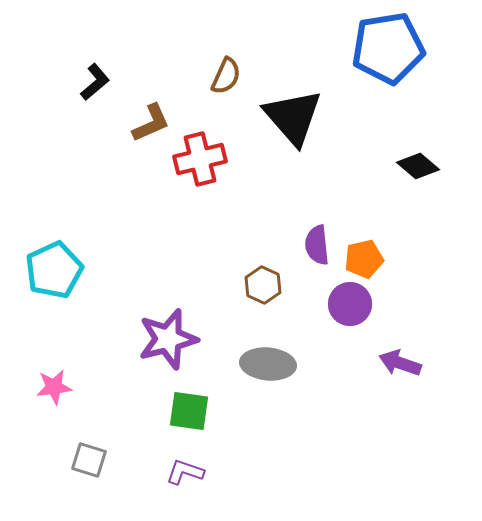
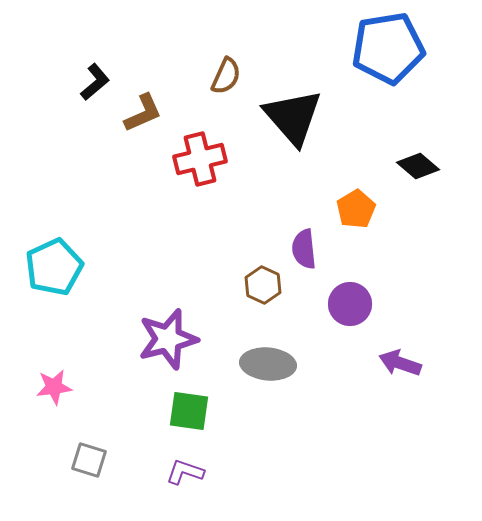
brown L-shape: moved 8 px left, 10 px up
purple semicircle: moved 13 px left, 4 px down
orange pentagon: moved 8 px left, 50 px up; rotated 18 degrees counterclockwise
cyan pentagon: moved 3 px up
